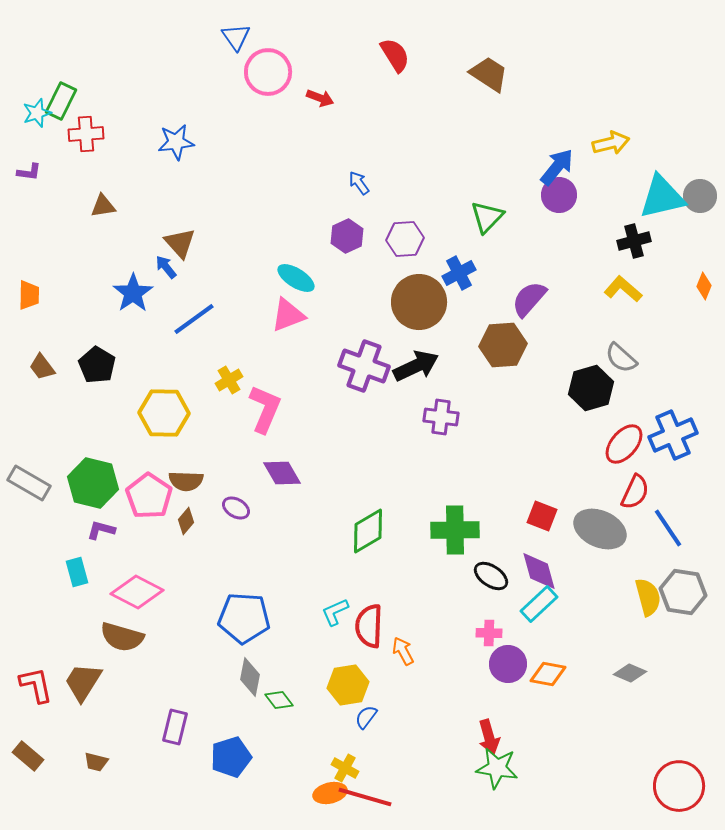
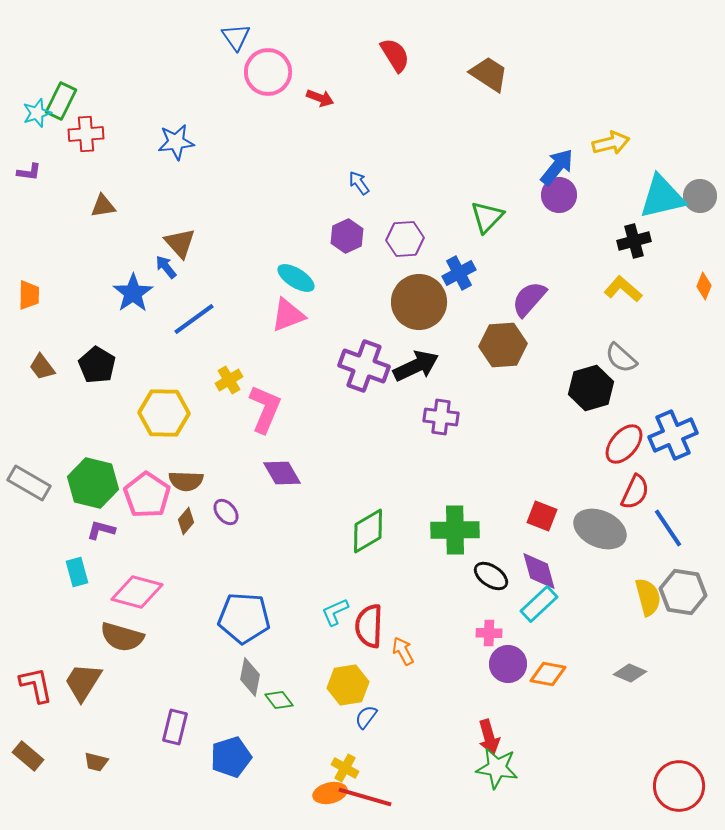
pink pentagon at (149, 496): moved 2 px left, 1 px up
purple ellipse at (236, 508): moved 10 px left, 4 px down; rotated 20 degrees clockwise
pink diamond at (137, 592): rotated 12 degrees counterclockwise
